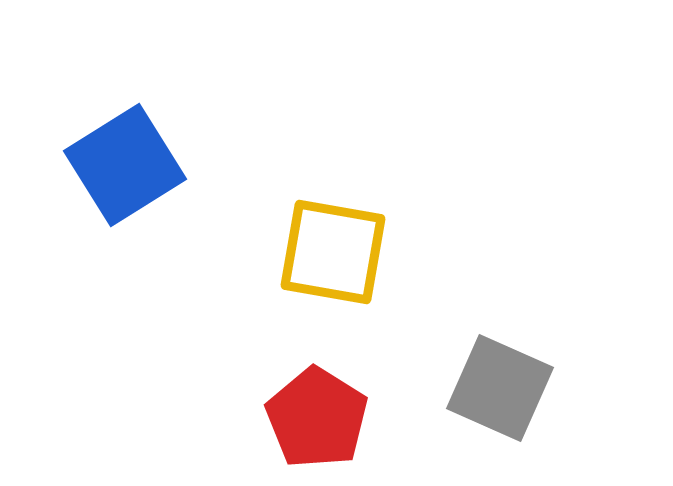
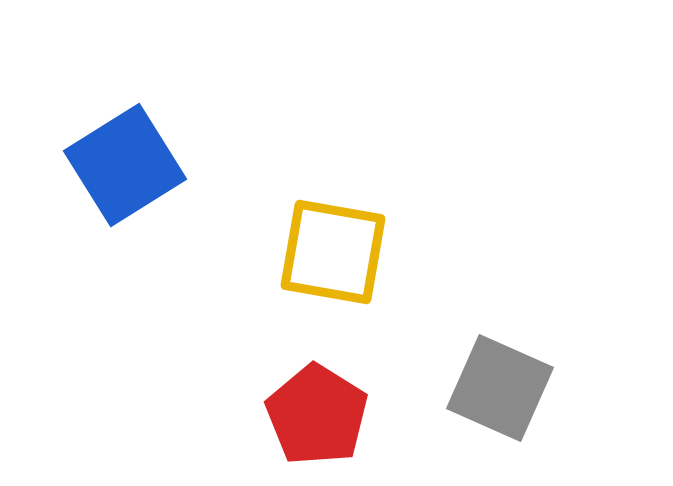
red pentagon: moved 3 px up
